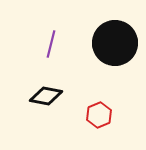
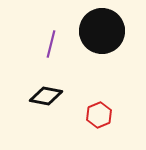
black circle: moved 13 px left, 12 px up
